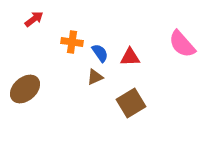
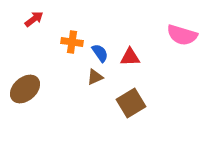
pink semicircle: moved 9 px up; rotated 32 degrees counterclockwise
